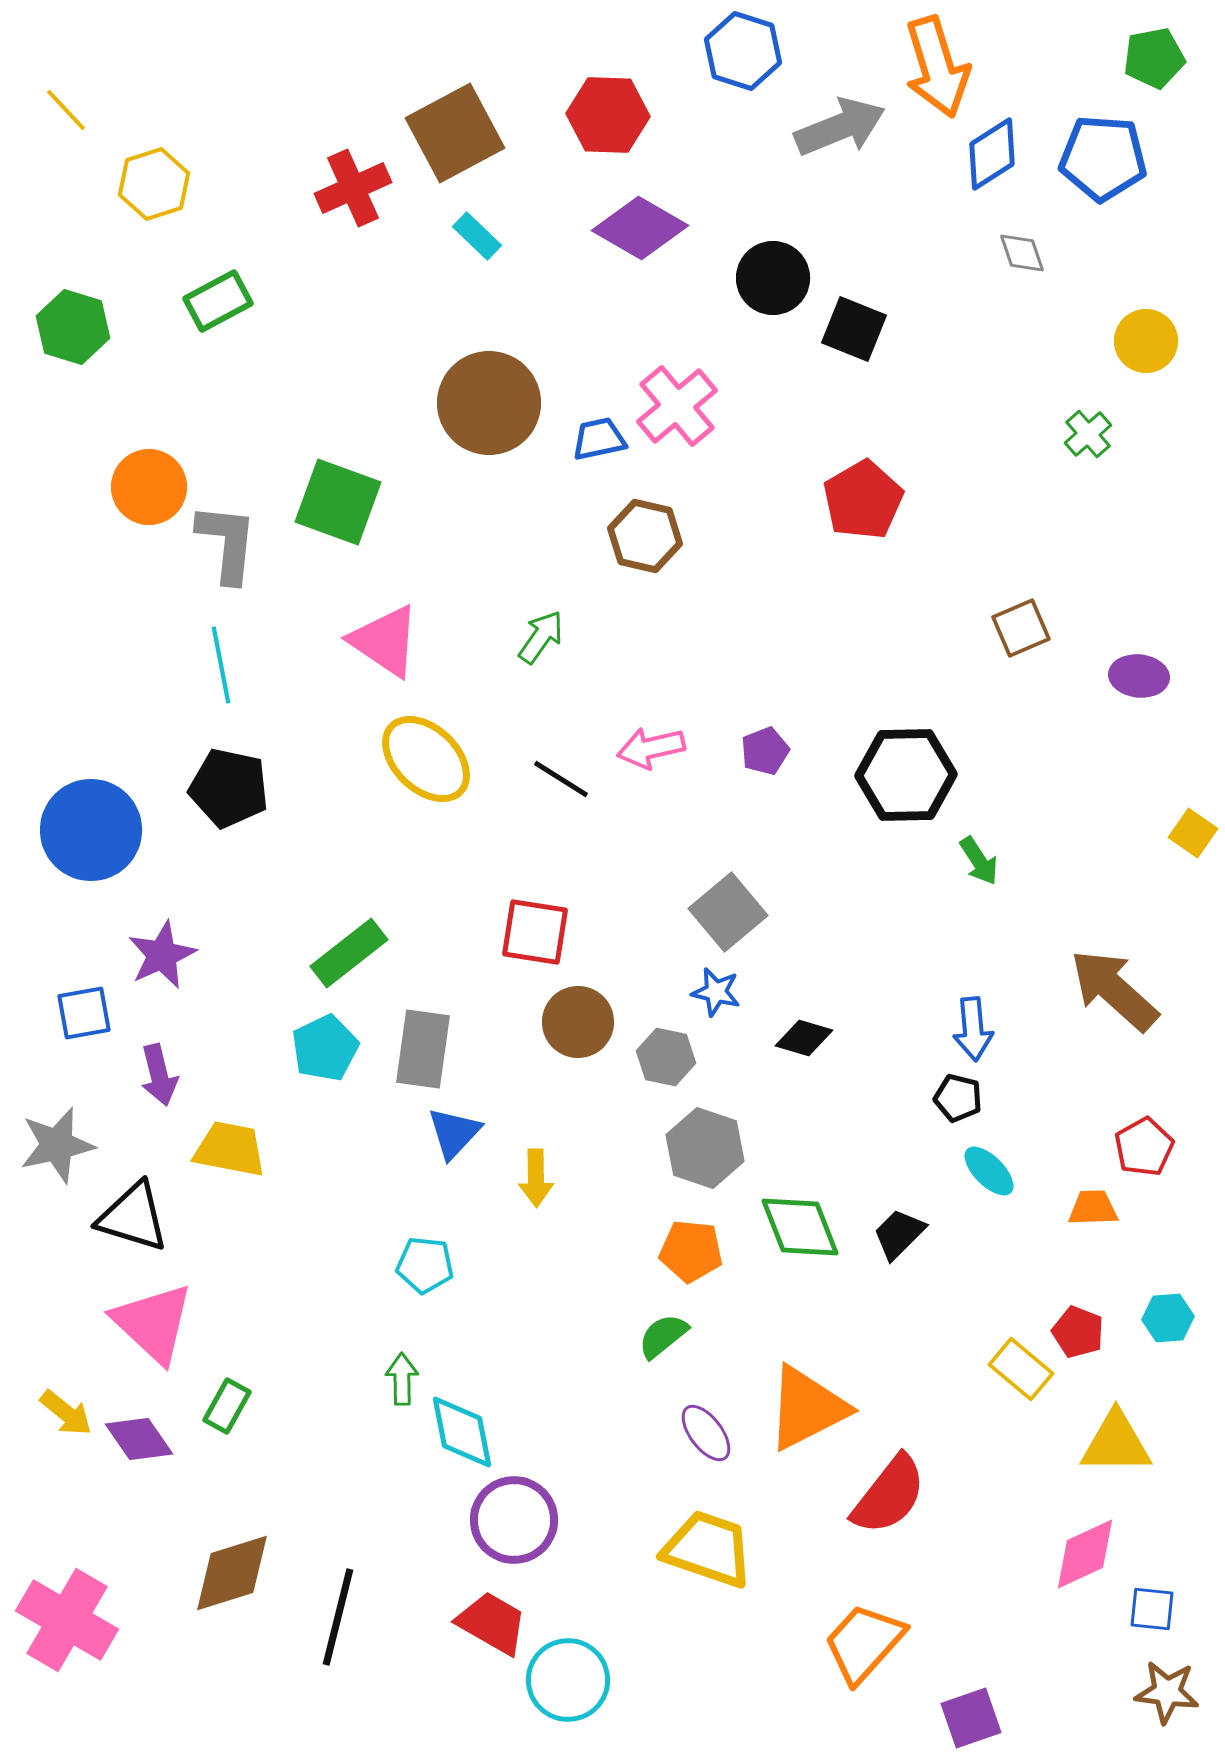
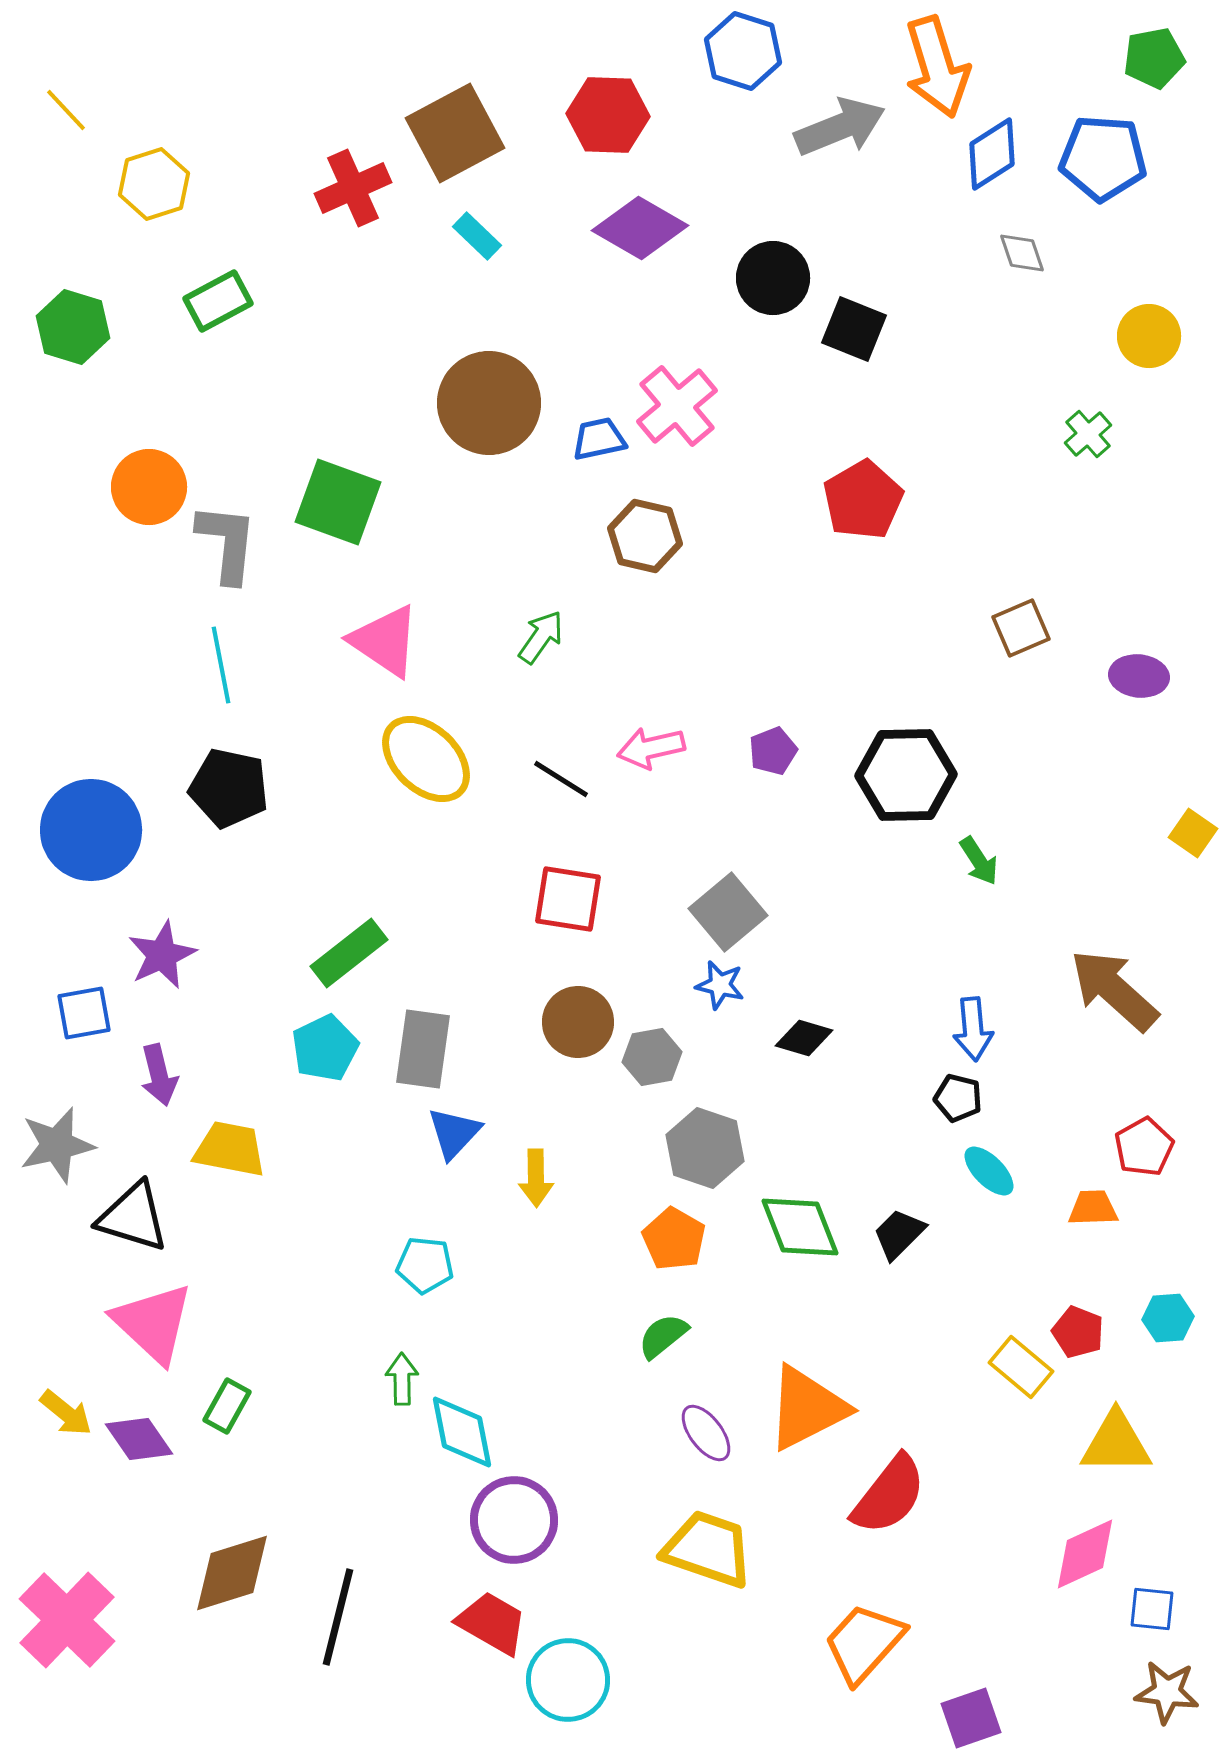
yellow circle at (1146, 341): moved 3 px right, 5 px up
purple pentagon at (765, 751): moved 8 px right
red square at (535, 932): moved 33 px right, 33 px up
blue star at (716, 992): moved 4 px right, 7 px up
gray hexagon at (666, 1057): moved 14 px left; rotated 22 degrees counterclockwise
orange pentagon at (691, 1251): moved 17 px left, 12 px up; rotated 24 degrees clockwise
yellow rectangle at (1021, 1369): moved 2 px up
pink cross at (67, 1620): rotated 14 degrees clockwise
